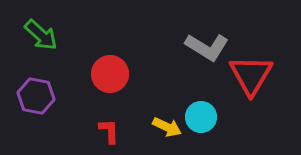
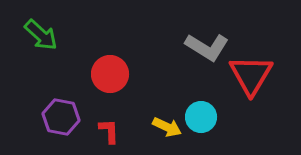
purple hexagon: moved 25 px right, 21 px down
